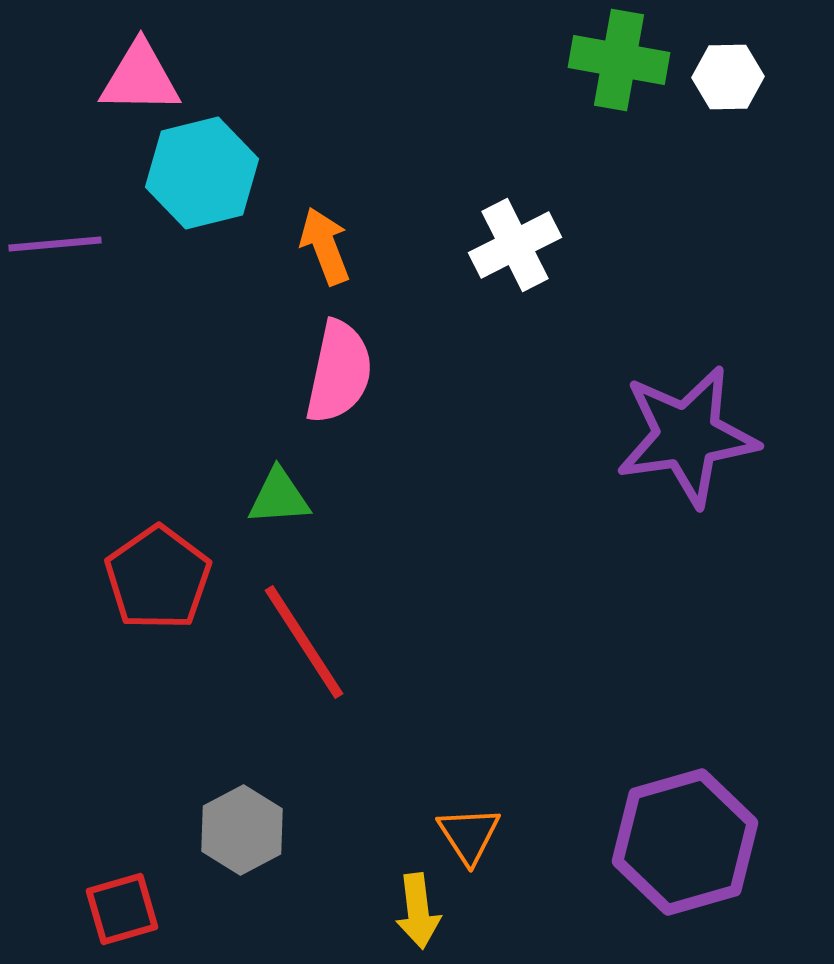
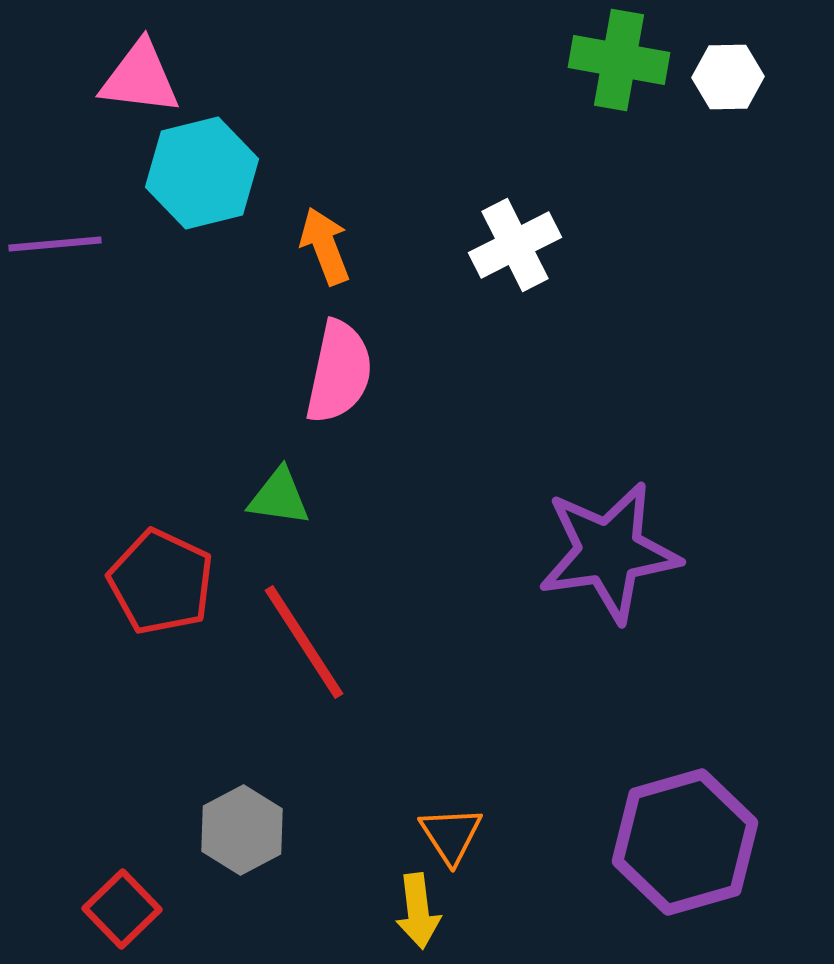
pink triangle: rotated 6 degrees clockwise
purple star: moved 78 px left, 116 px down
green triangle: rotated 12 degrees clockwise
red pentagon: moved 3 px right, 4 px down; rotated 12 degrees counterclockwise
orange triangle: moved 18 px left
red square: rotated 28 degrees counterclockwise
